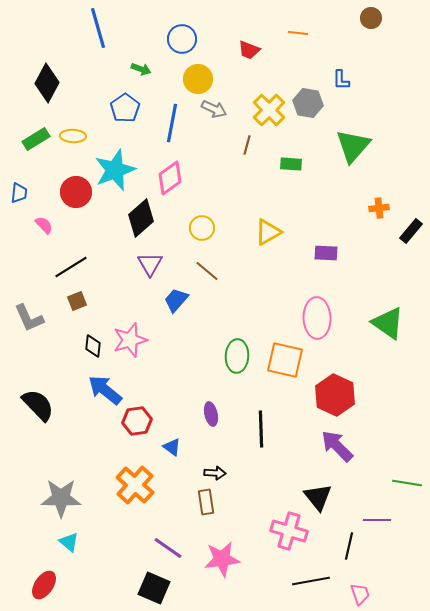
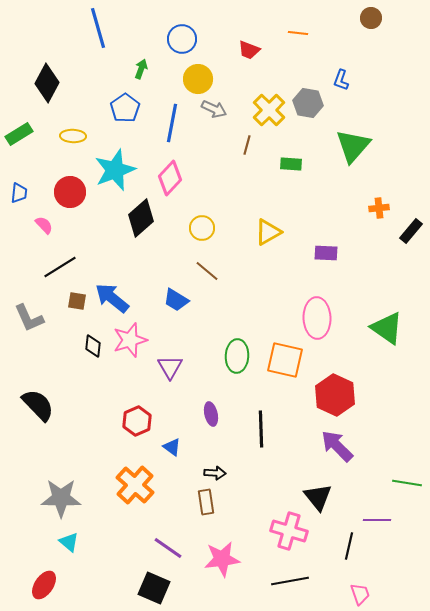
green arrow at (141, 69): rotated 90 degrees counterclockwise
blue L-shape at (341, 80): rotated 20 degrees clockwise
green rectangle at (36, 139): moved 17 px left, 5 px up
pink diamond at (170, 178): rotated 12 degrees counterclockwise
red circle at (76, 192): moved 6 px left
purple triangle at (150, 264): moved 20 px right, 103 px down
black line at (71, 267): moved 11 px left
blue trapezoid at (176, 300): rotated 100 degrees counterclockwise
brown square at (77, 301): rotated 30 degrees clockwise
green triangle at (388, 323): moved 1 px left, 5 px down
blue arrow at (105, 390): moved 7 px right, 92 px up
red hexagon at (137, 421): rotated 16 degrees counterclockwise
black line at (311, 581): moved 21 px left
